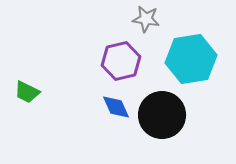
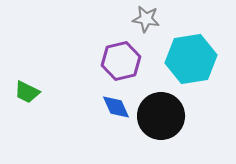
black circle: moved 1 px left, 1 px down
